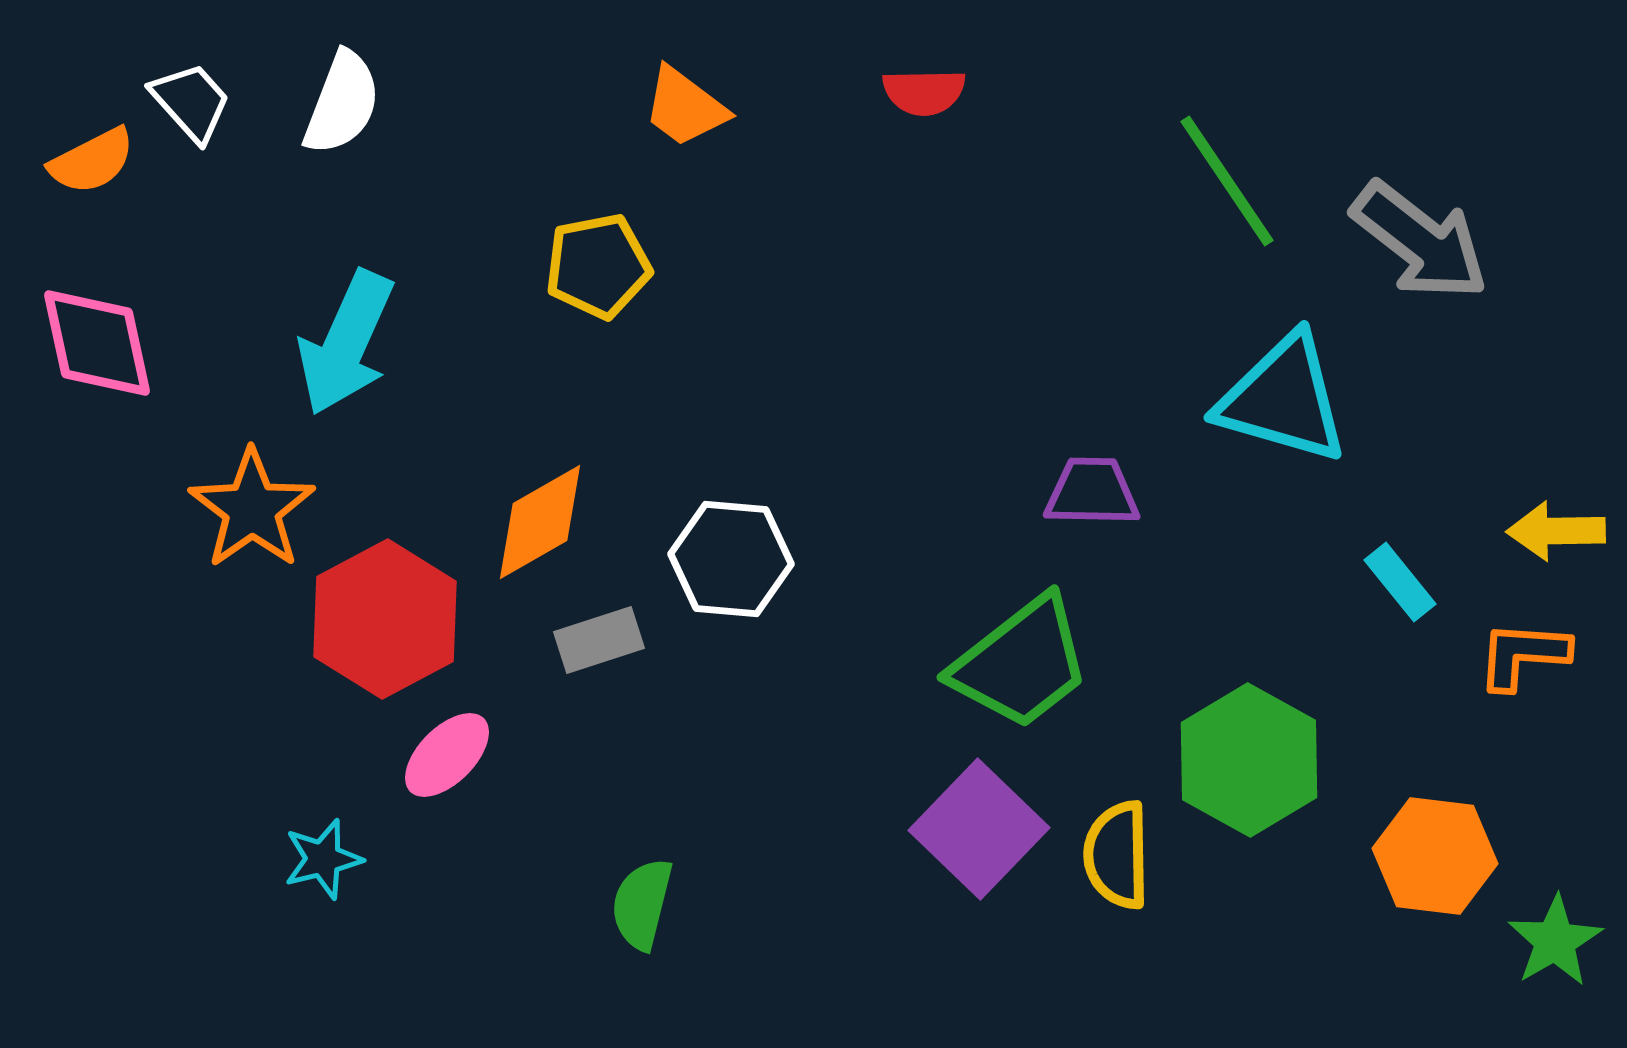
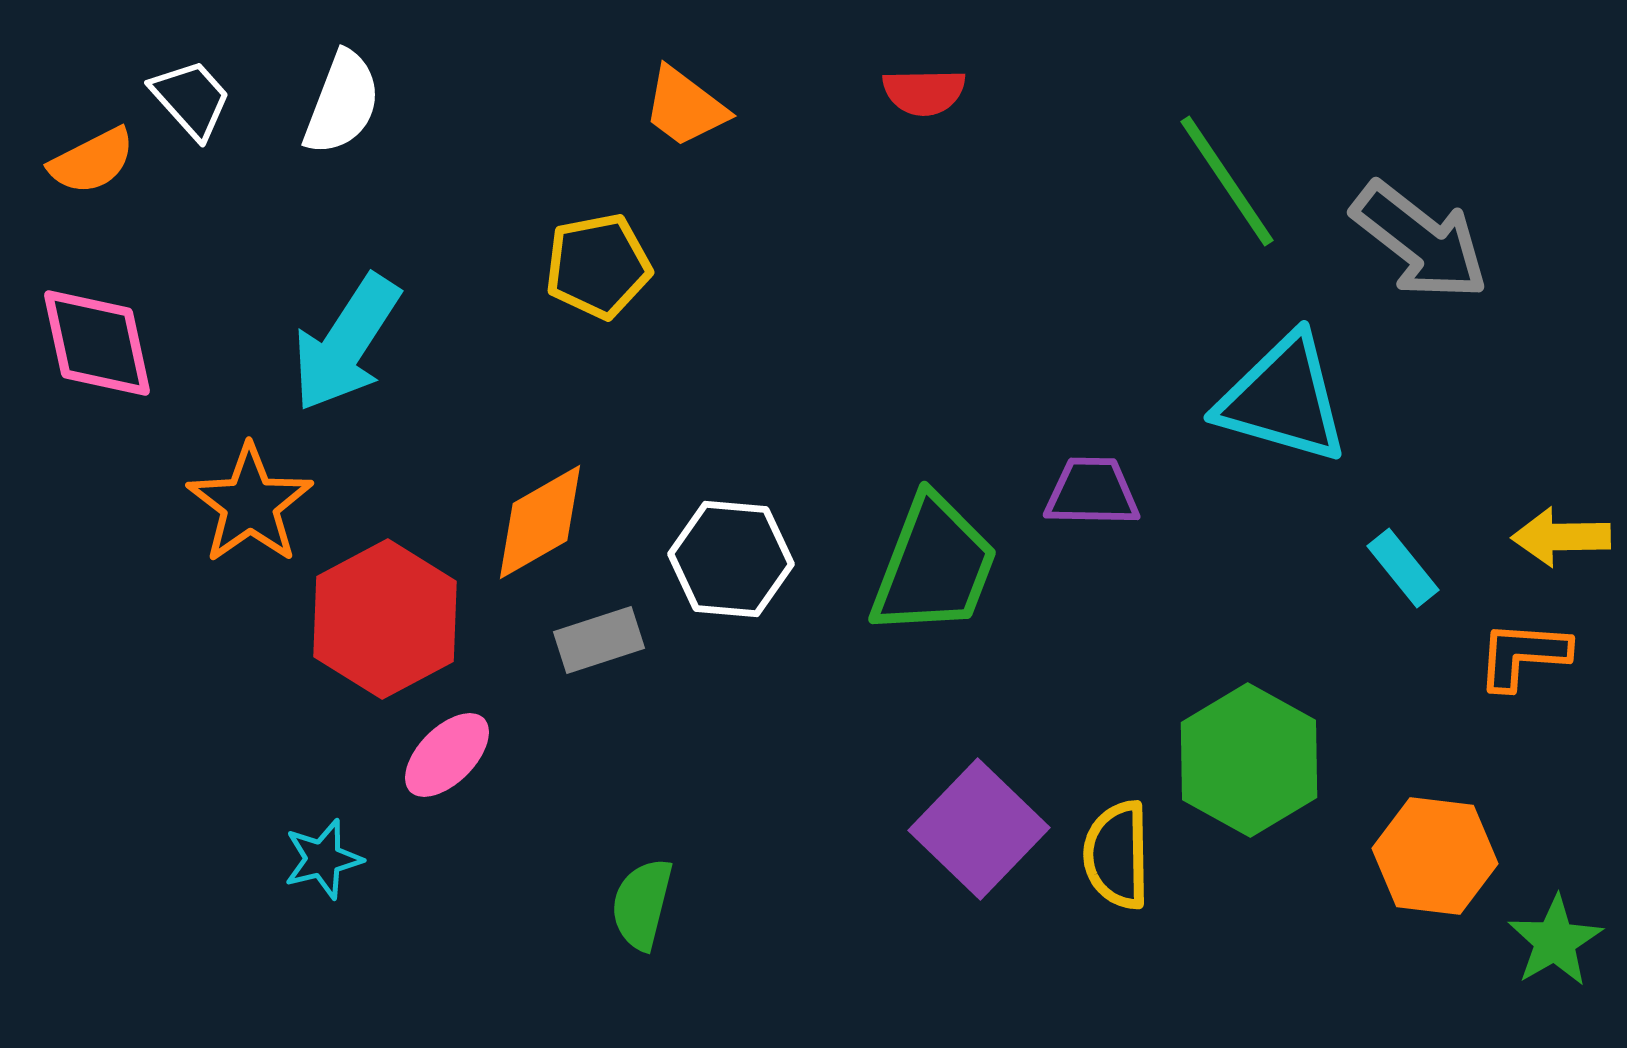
white trapezoid: moved 3 px up
cyan arrow: rotated 9 degrees clockwise
orange star: moved 2 px left, 5 px up
yellow arrow: moved 5 px right, 6 px down
cyan rectangle: moved 3 px right, 14 px up
green trapezoid: moved 87 px left, 97 px up; rotated 31 degrees counterclockwise
